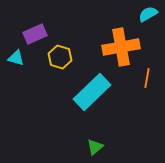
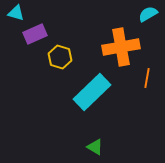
cyan triangle: moved 45 px up
green triangle: rotated 48 degrees counterclockwise
